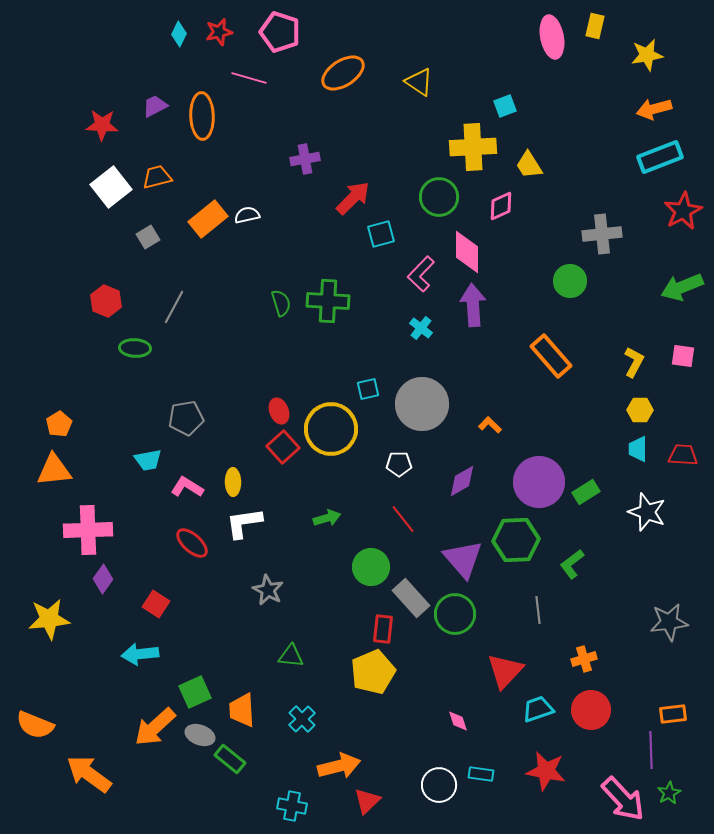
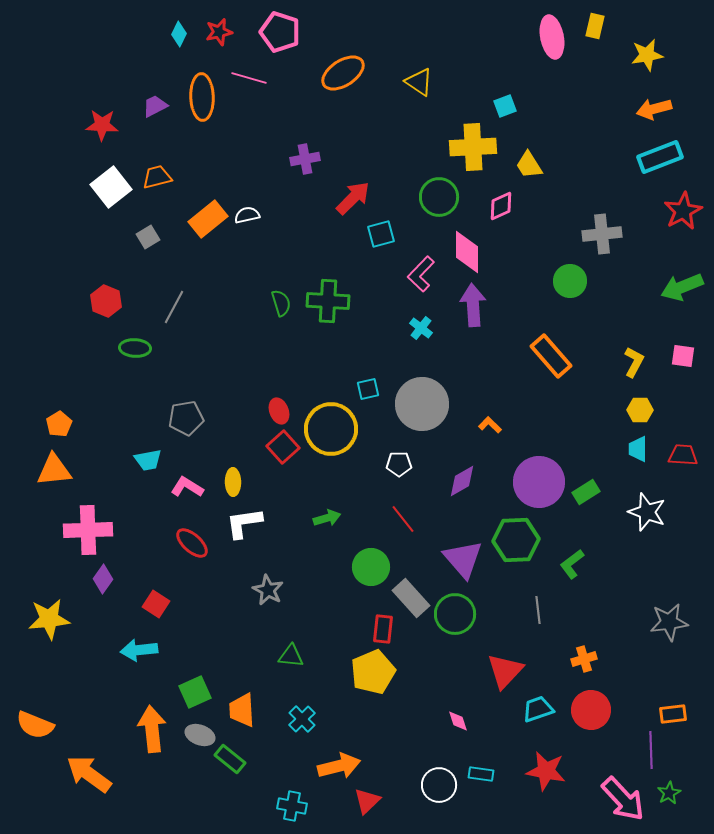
orange ellipse at (202, 116): moved 19 px up
cyan arrow at (140, 654): moved 1 px left, 4 px up
orange arrow at (155, 727): moved 3 px left, 2 px down; rotated 126 degrees clockwise
